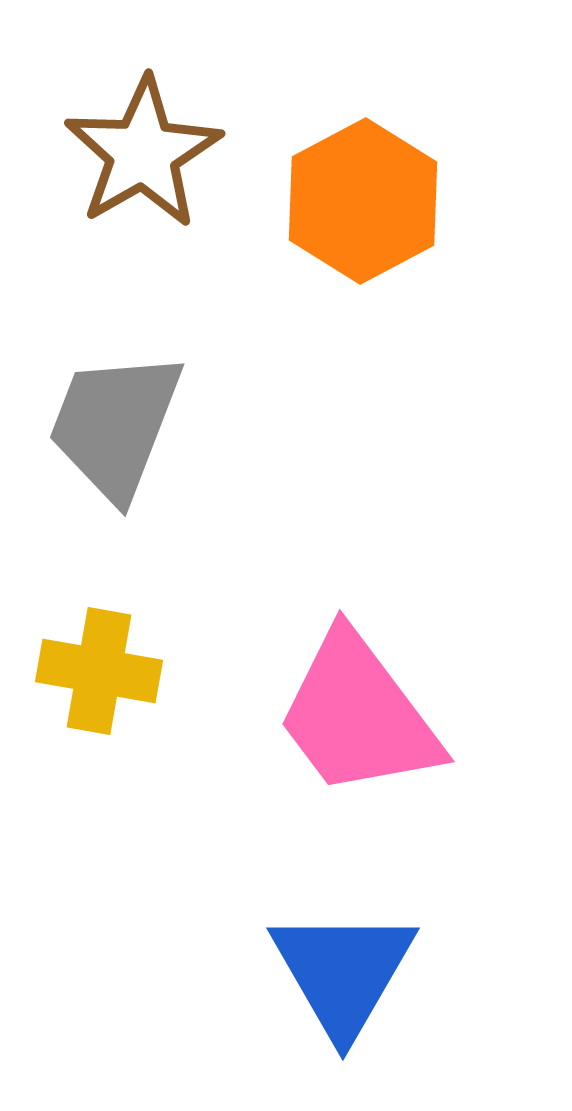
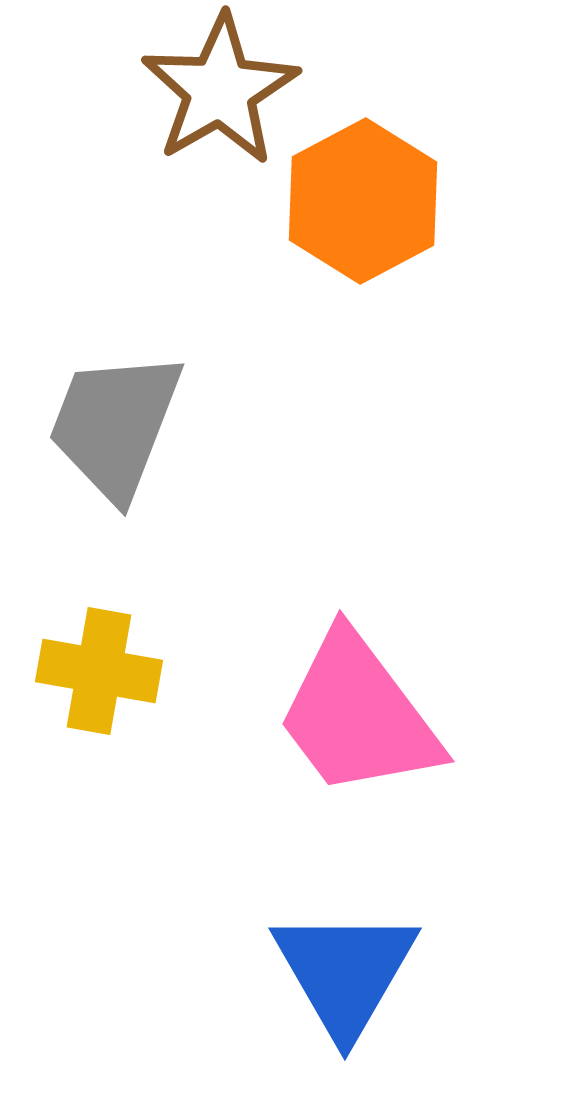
brown star: moved 77 px right, 63 px up
blue triangle: moved 2 px right
